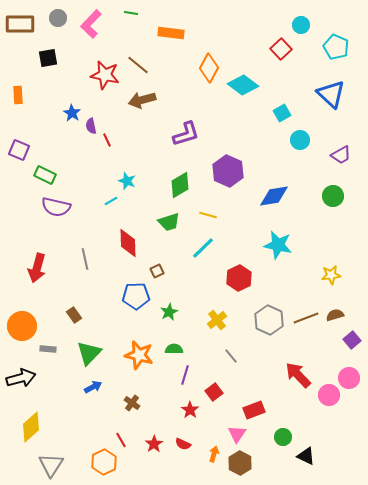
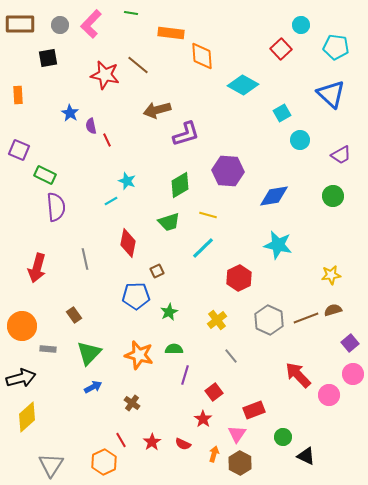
gray circle at (58, 18): moved 2 px right, 7 px down
cyan pentagon at (336, 47): rotated 15 degrees counterclockwise
orange diamond at (209, 68): moved 7 px left, 12 px up; rotated 32 degrees counterclockwise
cyan diamond at (243, 85): rotated 8 degrees counterclockwise
brown arrow at (142, 100): moved 15 px right, 10 px down
blue star at (72, 113): moved 2 px left
purple hexagon at (228, 171): rotated 20 degrees counterclockwise
purple semicircle at (56, 207): rotated 108 degrees counterclockwise
red diamond at (128, 243): rotated 12 degrees clockwise
brown semicircle at (335, 315): moved 2 px left, 5 px up
purple square at (352, 340): moved 2 px left, 3 px down
pink circle at (349, 378): moved 4 px right, 4 px up
red star at (190, 410): moved 13 px right, 9 px down
yellow diamond at (31, 427): moved 4 px left, 10 px up
red star at (154, 444): moved 2 px left, 2 px up
